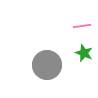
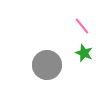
pink line: rotated 60 degrees clockwise
